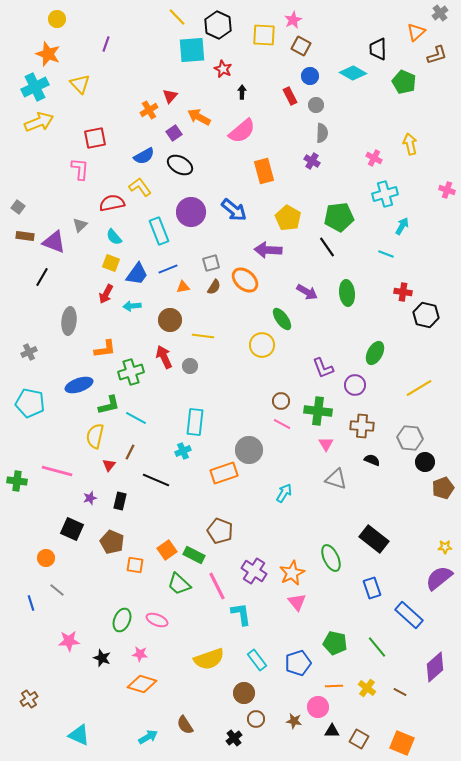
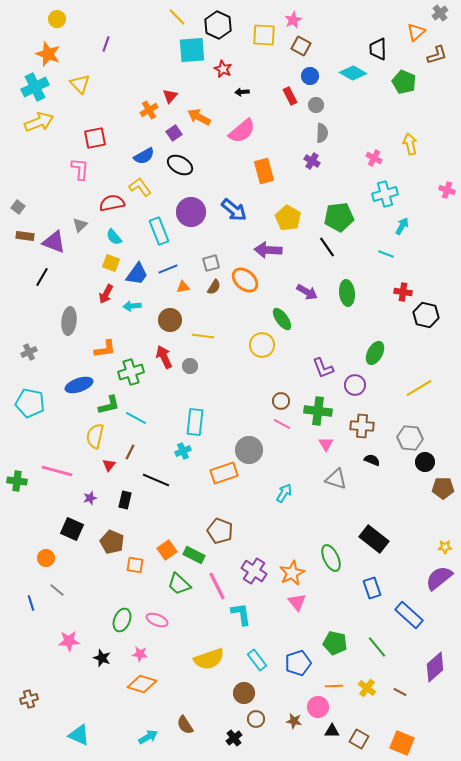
black arrow at (242, 92): rotated 96 degrees counterclockwise
brown pentagon at (443, 488): rotated 20 degrees clockwise
black rectangle at (120, 501): moved 5 px right, 1 px up
brown cross at (29, 699): rotated 18 degrees clockwise
